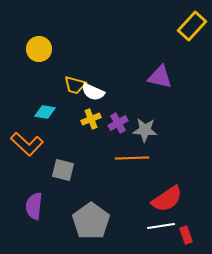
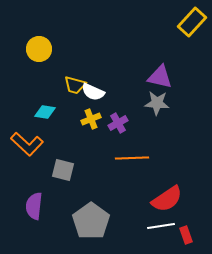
yellow rectangle: moved 4 px up
gray star: moved 12 px right, 27 px up
